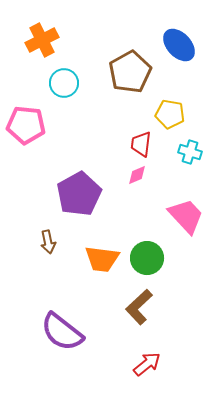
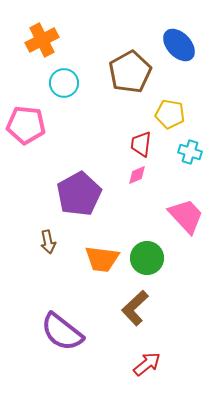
brown L-shape: moved 4 px left, 1 px down
